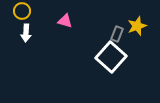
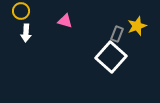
yellow circle: moved 1 px left
